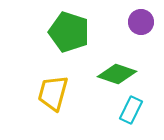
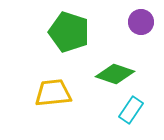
green diamond: moved 2 px left
yellow trapezoid: rotated 69 degrees clockwise
cyan rectangle: rotated 8 degrees clockwise
